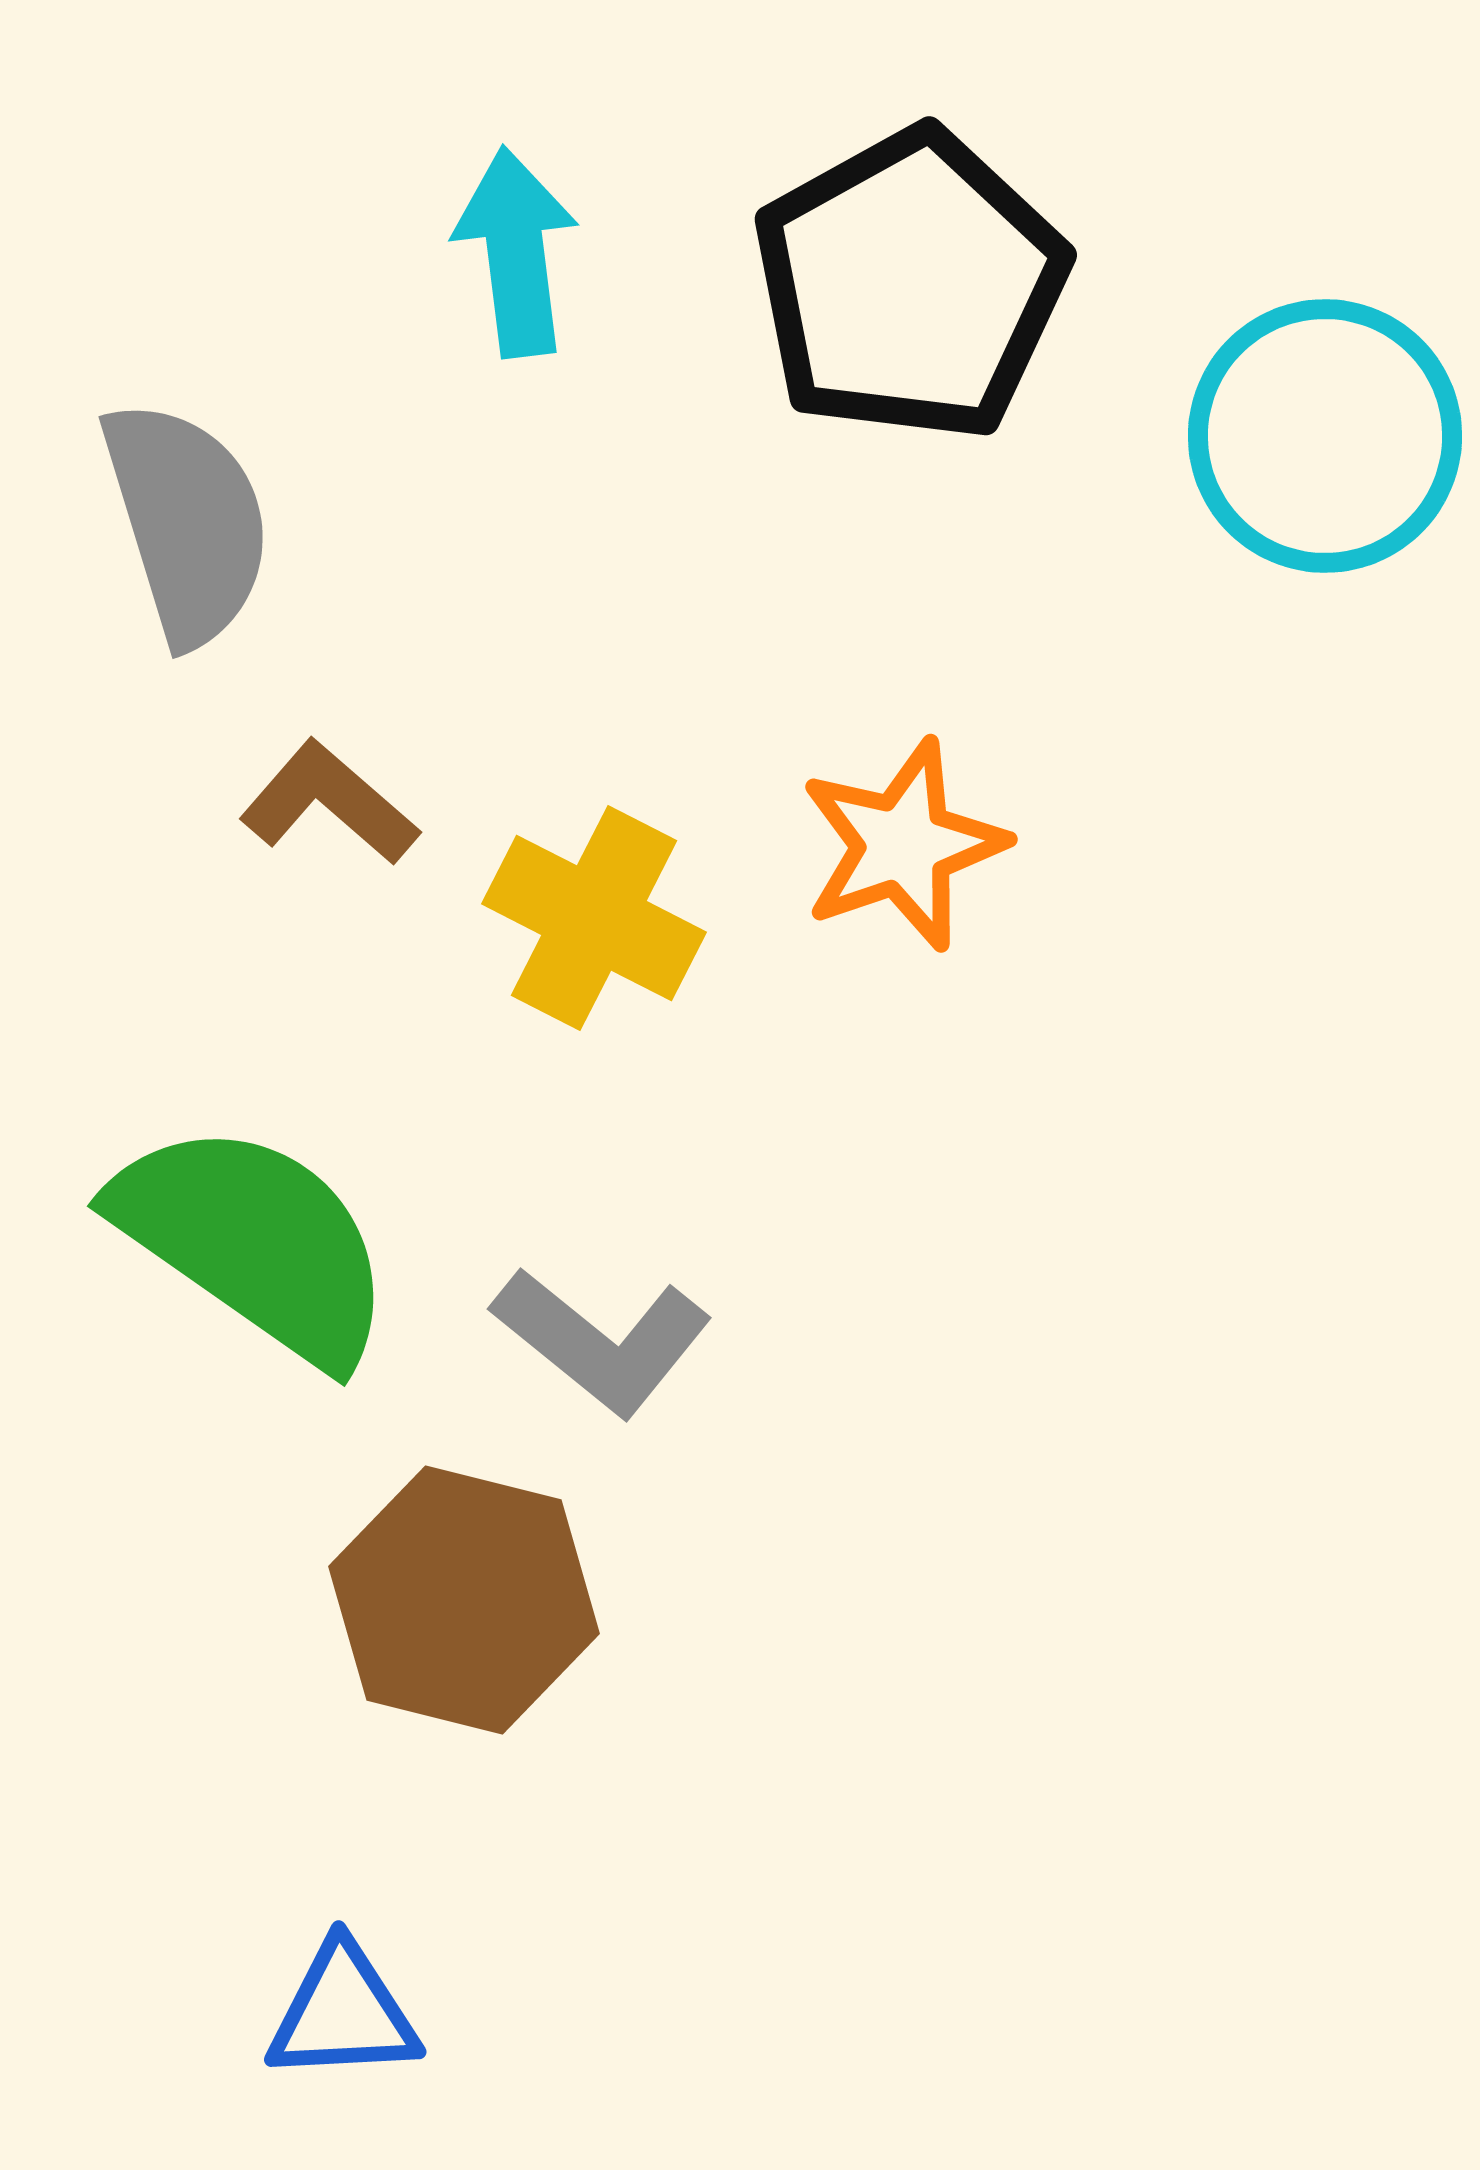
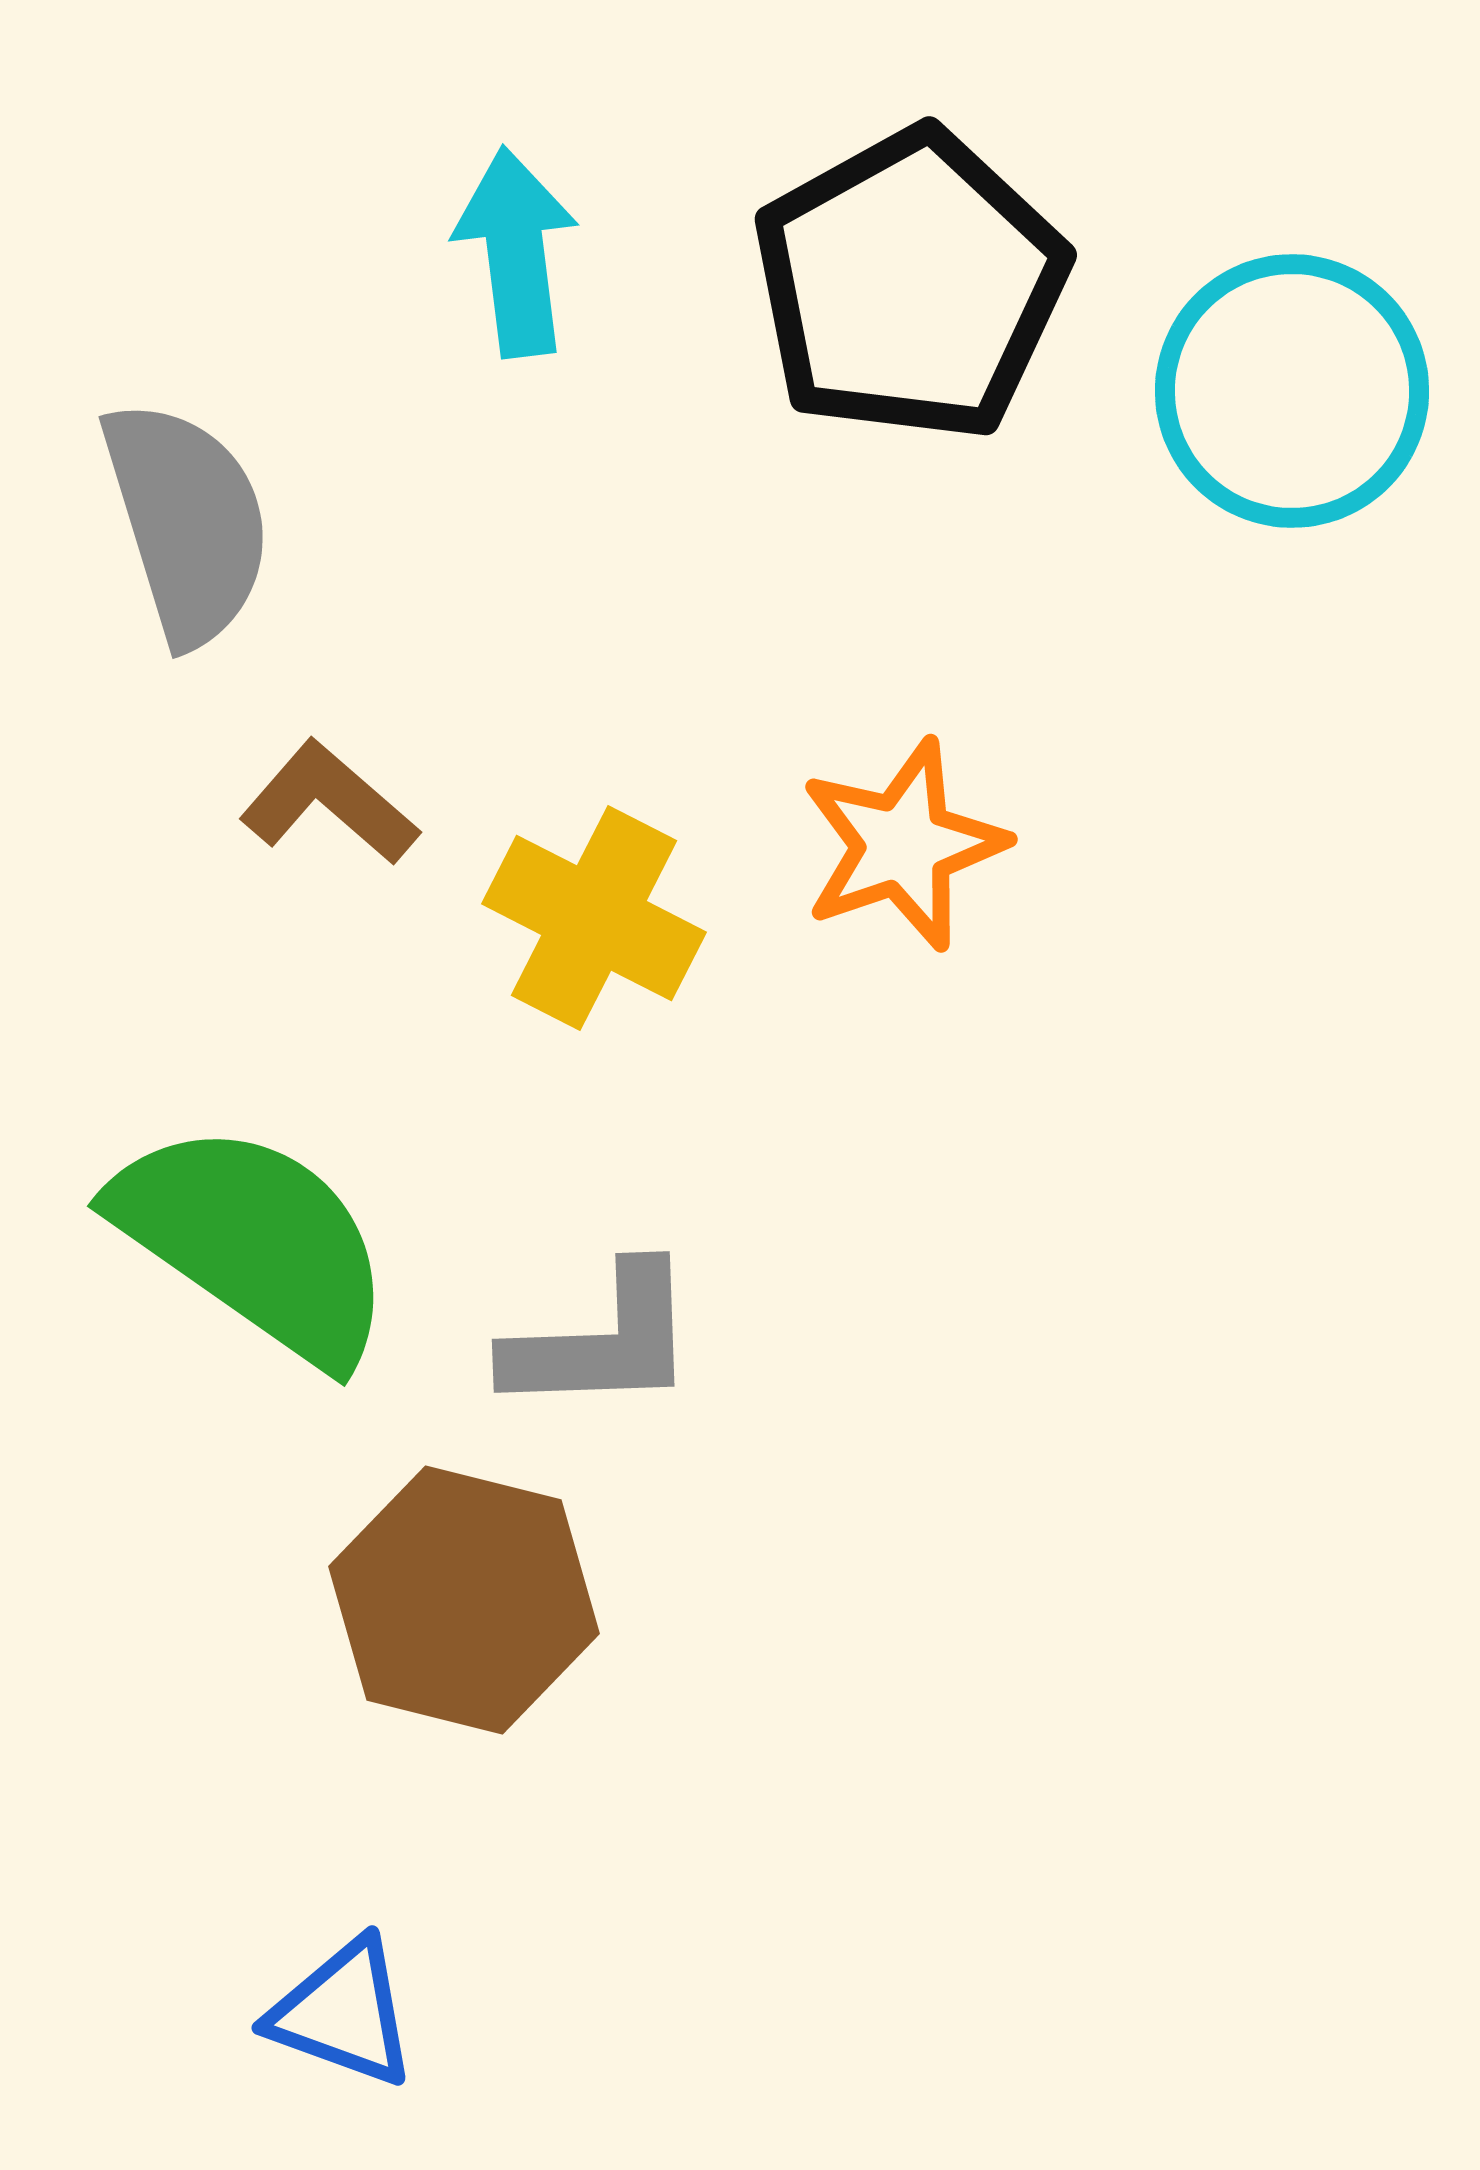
cyan circle: moved 33 px left, 45 px up
gray L-shape: rotated 41 degrees counterclockwise
blue triangle: rotated 23 degrees clockwise
